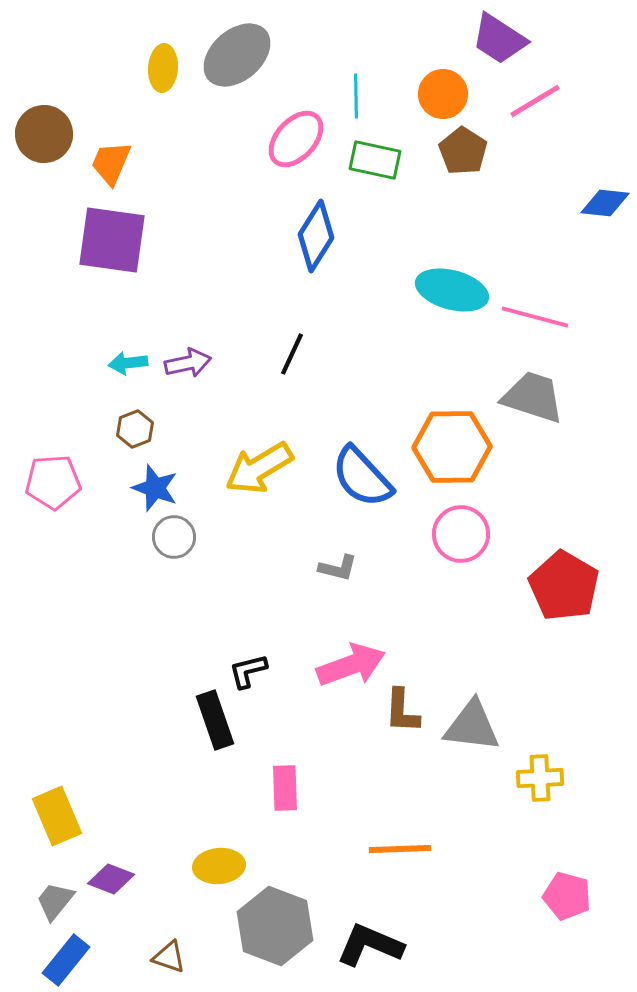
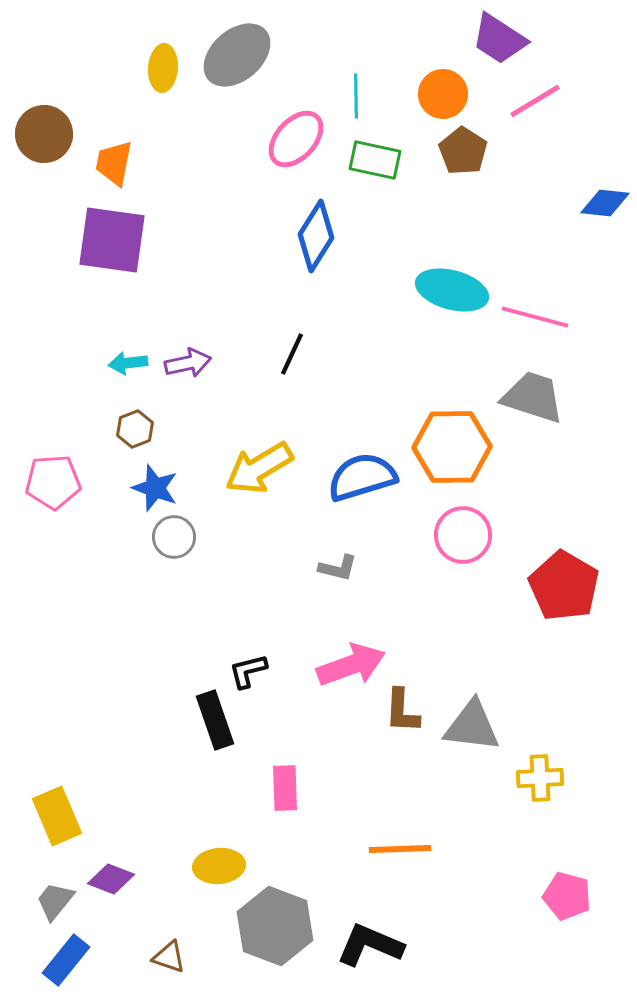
orange trapezoid at (111, 163): moved 3 px right; rotated 12 degrees counterclockwise
blue semicircle at (362, 477): rotated 116 degrees clockwise
pink circle at (461, 534): moved 2 px right, 1 px down
